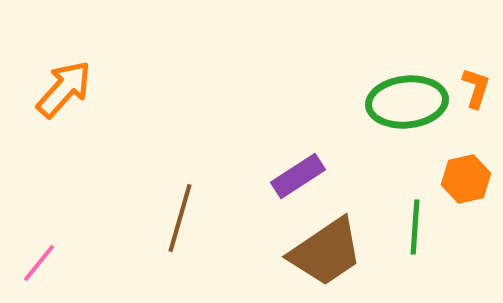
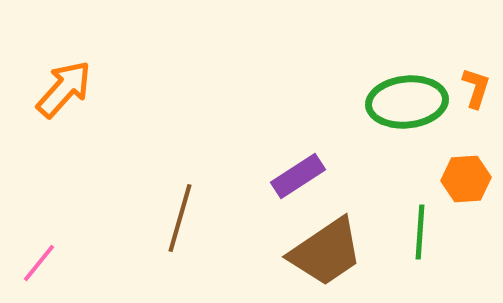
orange hexagon: rotated 9 degrees clockwise
green line: moved 5 px right, 5 px down
